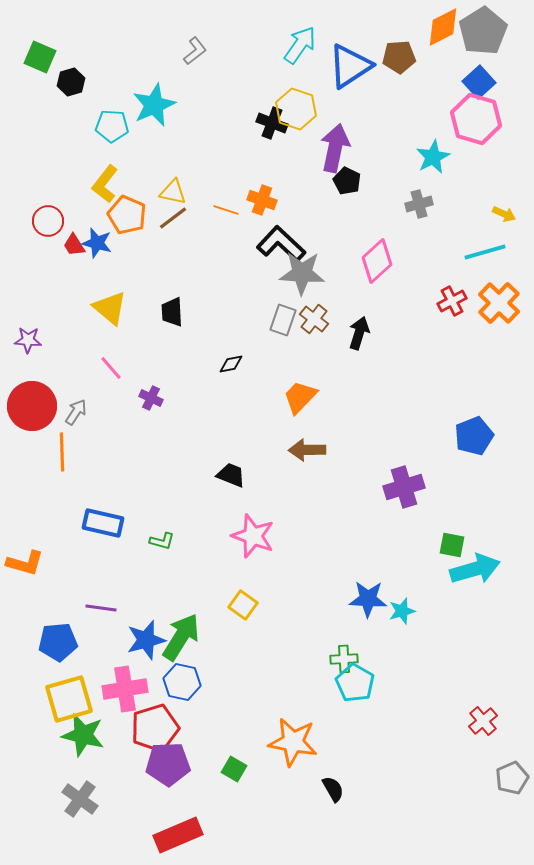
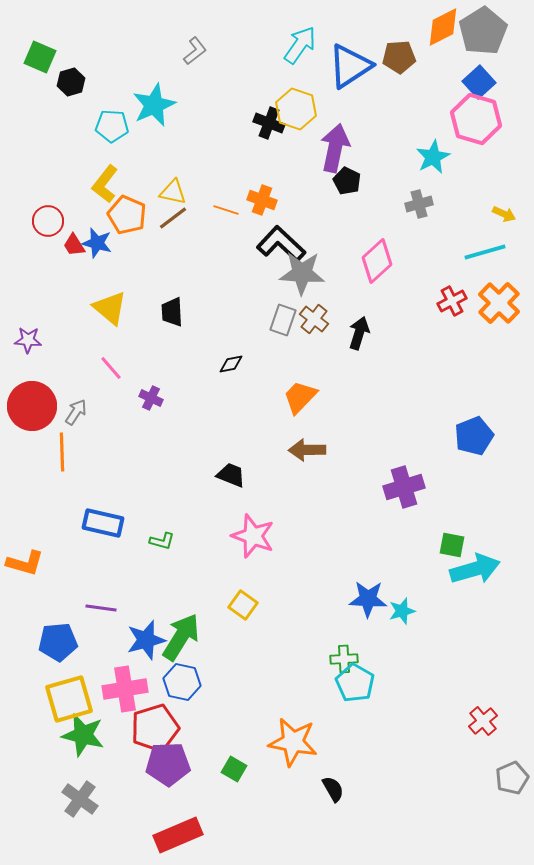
black cross at (272, 123): moved 3 px left
